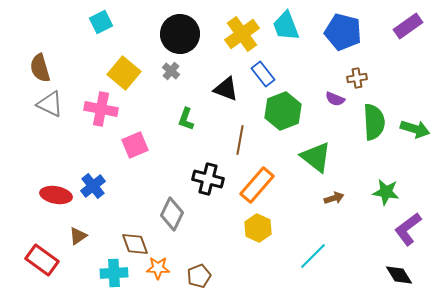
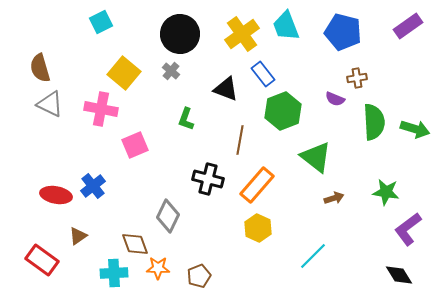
gray diamond: moved 4 px left, 2 px down
